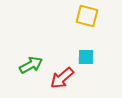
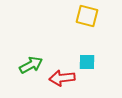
cyan square: moved 1 px right, 5 px down
red arrow: rotated 35 degrees clockwise
